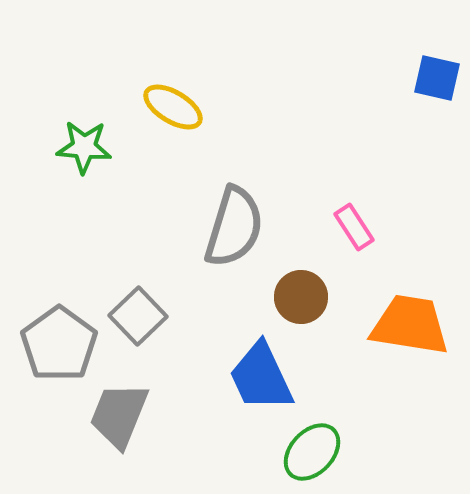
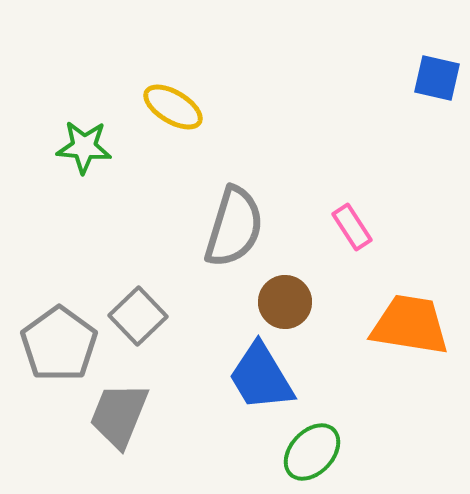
pink rectangle: moved 2 px left
brown circle: moved 16 px left, 5 px down
blue trapezoid: rotated 6 degrees counterclockwise
